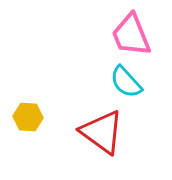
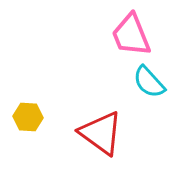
cyan semicircle: moved 23 px right
red triangle: moved 1 px left, 1 px down
